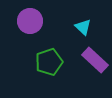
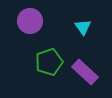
cyan triangle: rotated 12 degrees clockwise
purple rectangle: moved 10 px left, 12 px down
